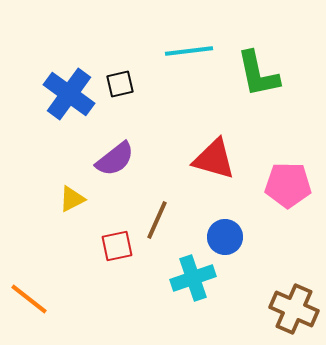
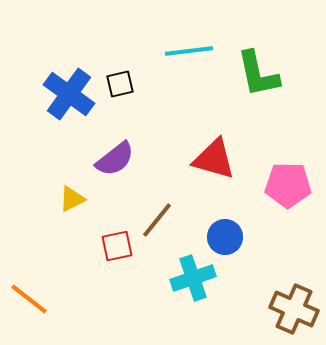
brown line: rotated 15 degrees clockwise
